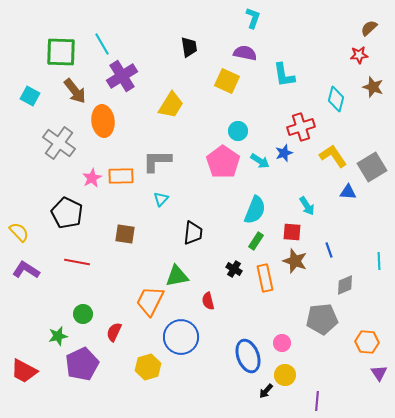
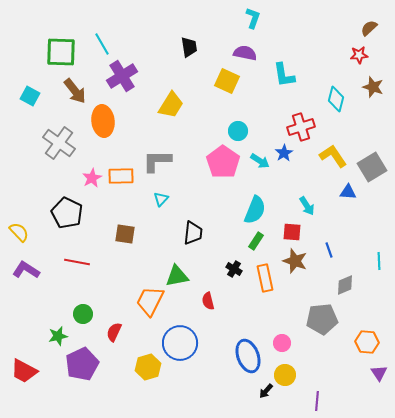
blue star at (284, 153): rotated 12 degrees counterclockwise
blue circle at (181, 337): moved 1 px left, 6 px down
